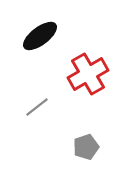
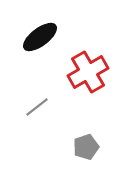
black ellipse: moved 1 px down
red cross: moved 2 px up
